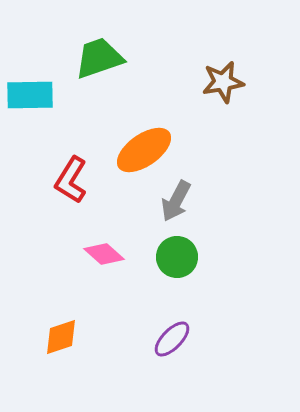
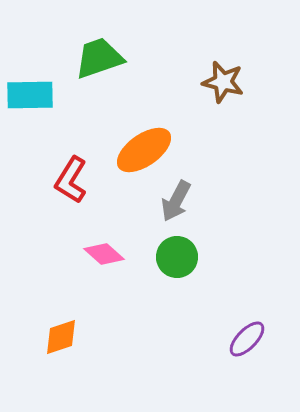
brown star: rotated 24 degrees clockwise
purple ellipse: moved 75 px right
